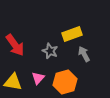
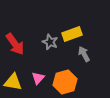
red arrow: moved 1 px up
gray star: moved 9 px up
